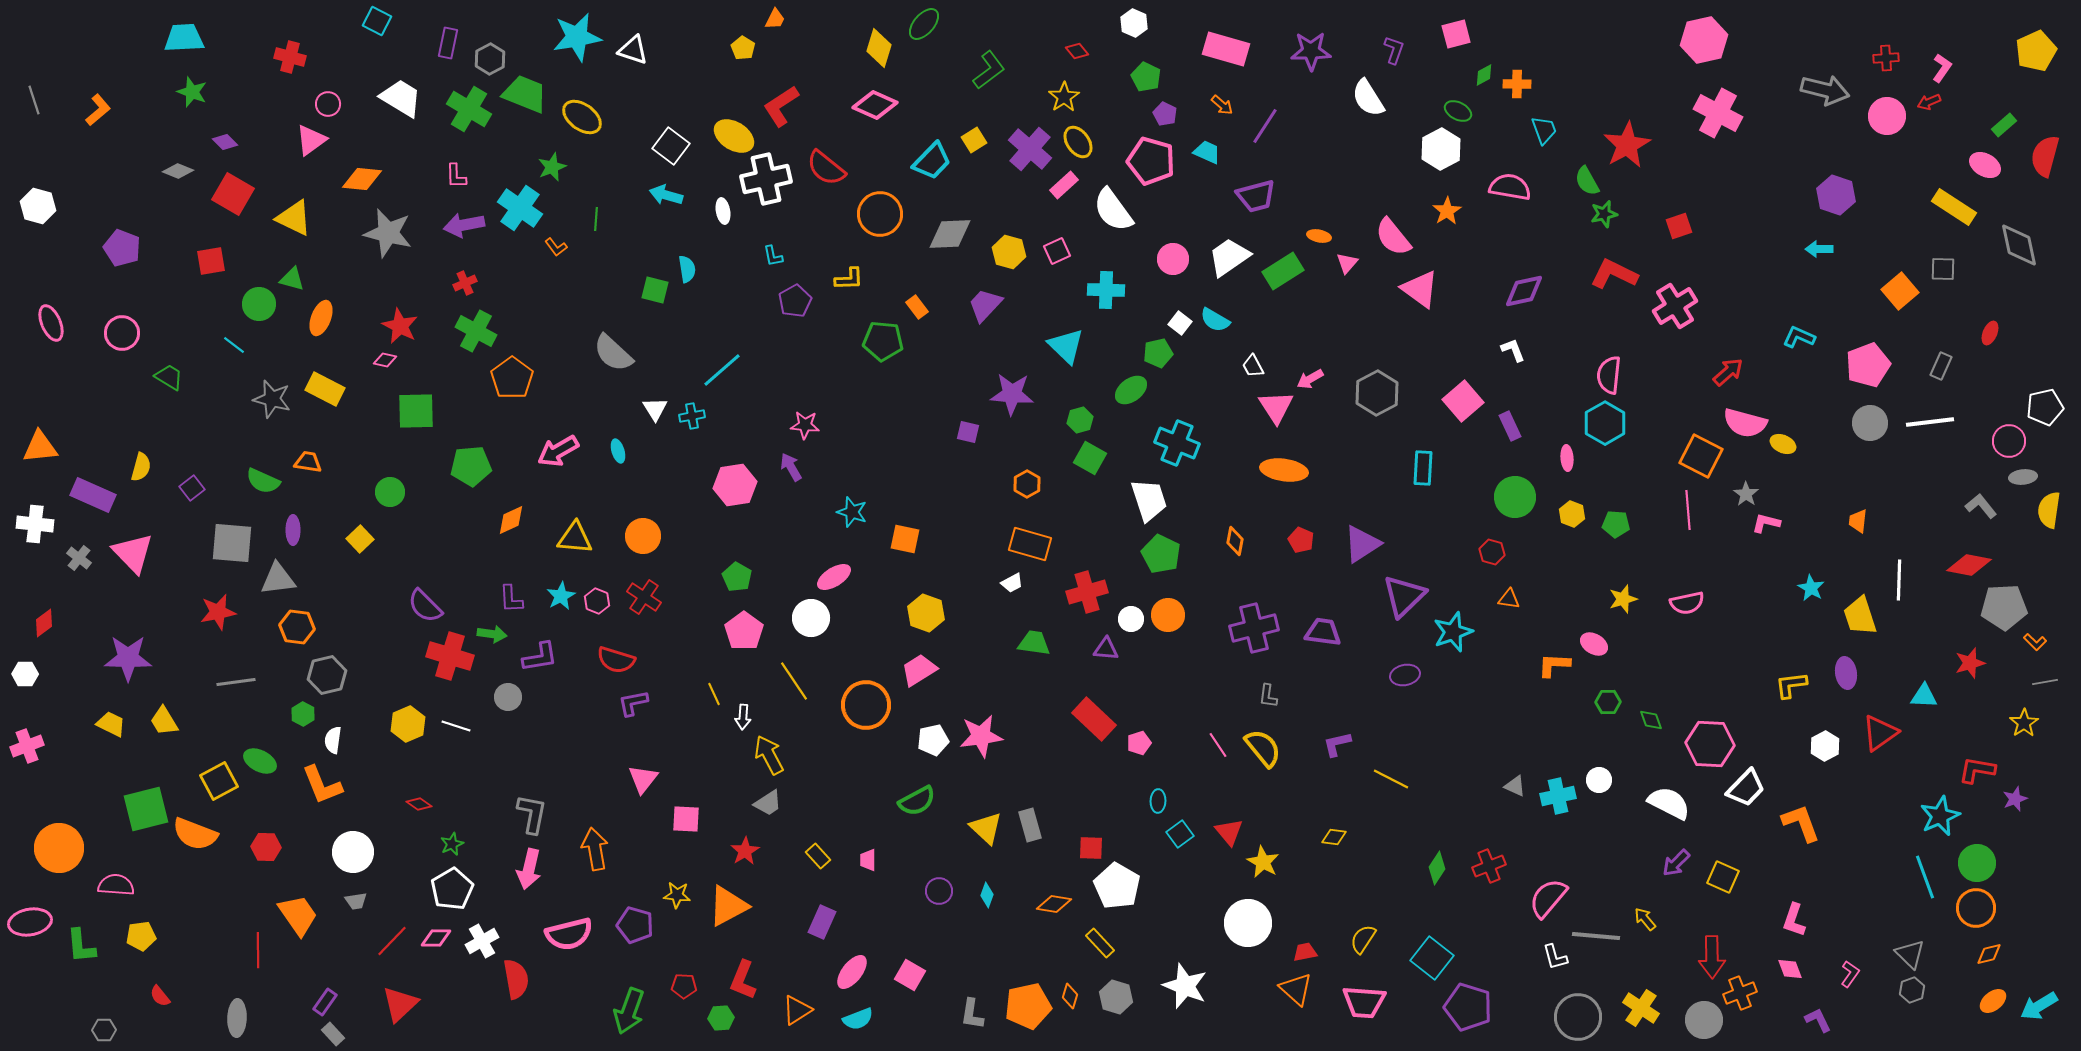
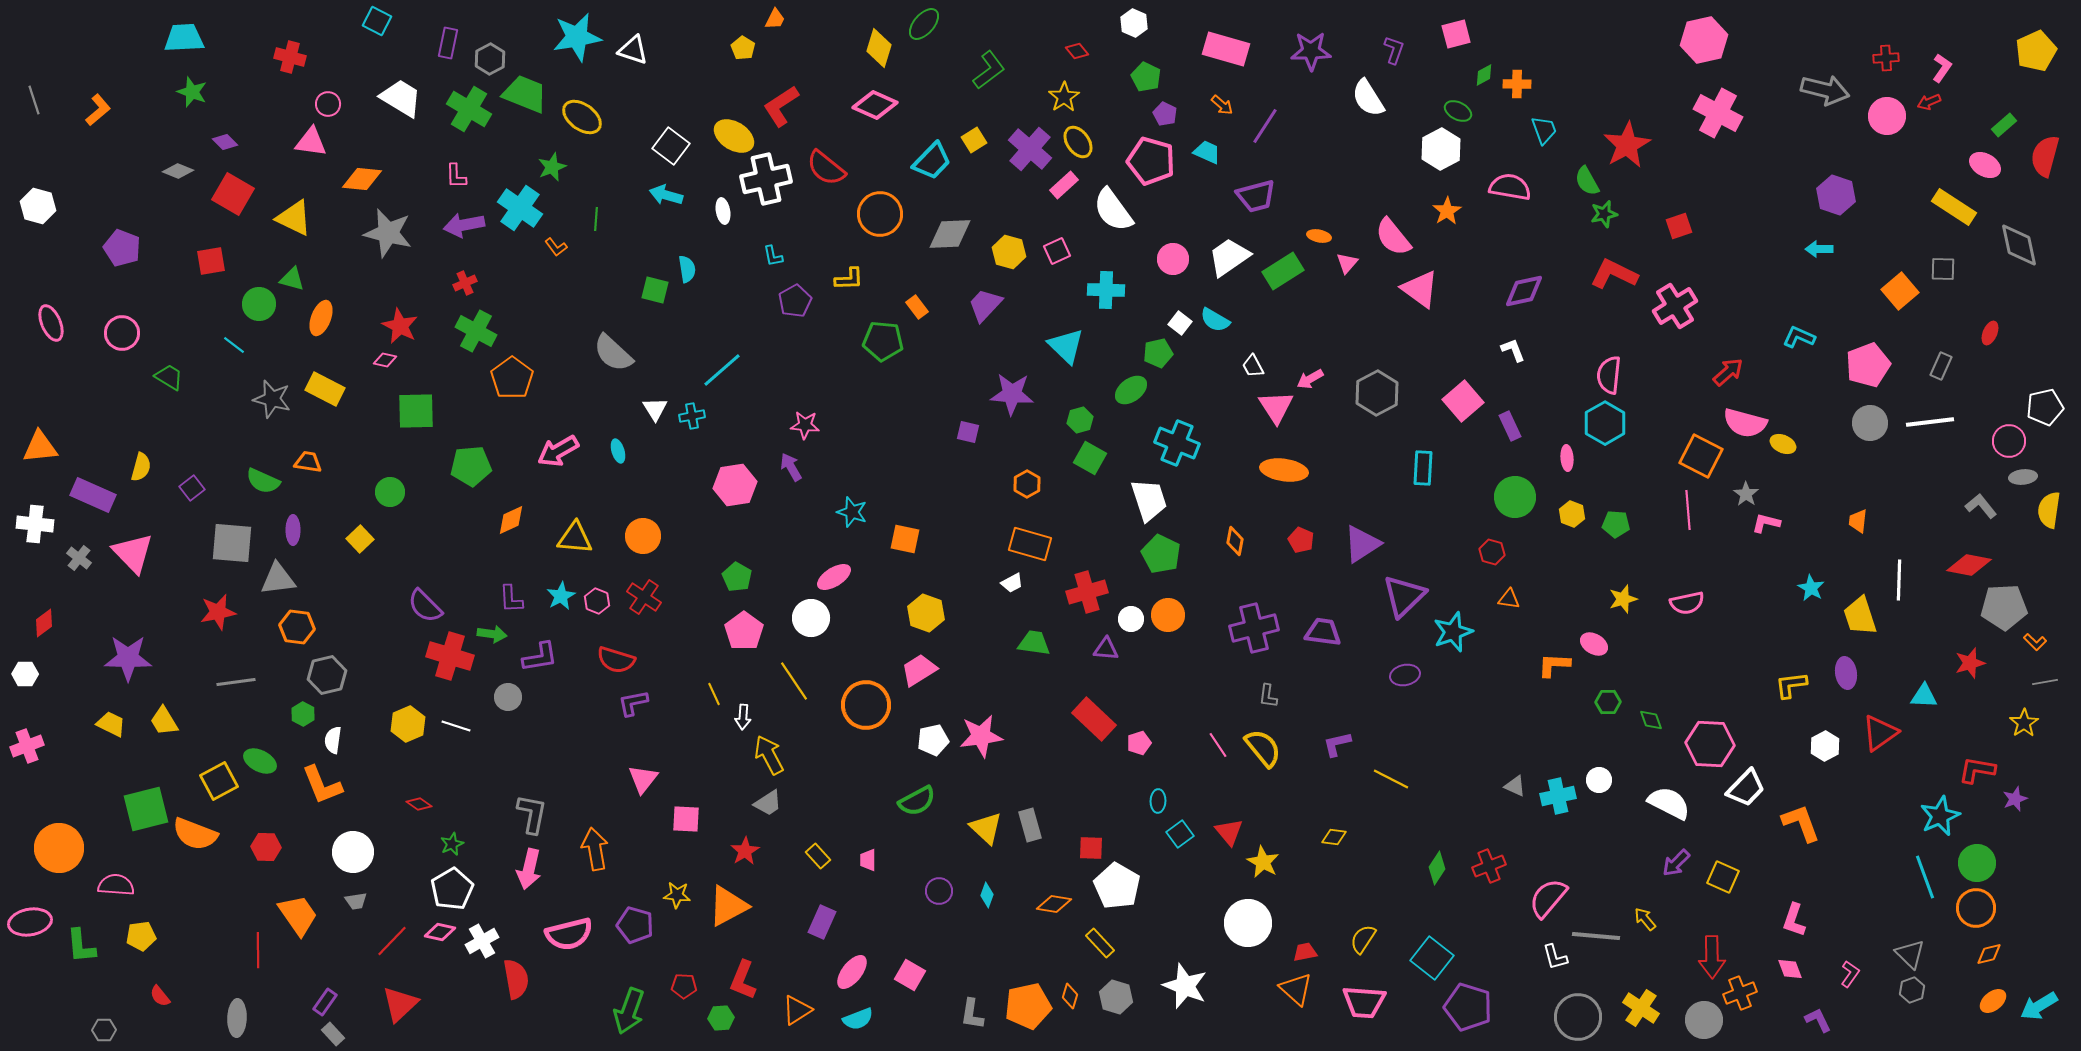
pink triangle at (311, 140): moved 2 px down; rotated 44 degrees clockwise
pink diamond at (436, 938): moved 4 px right, 6 px up; rotated 12 degrees clockwise
